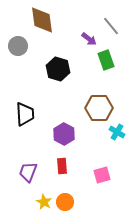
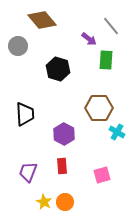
brown diamond: rotated 32 degrees counterclockwise
green rectangle: rotated 24 degrees clockwise
